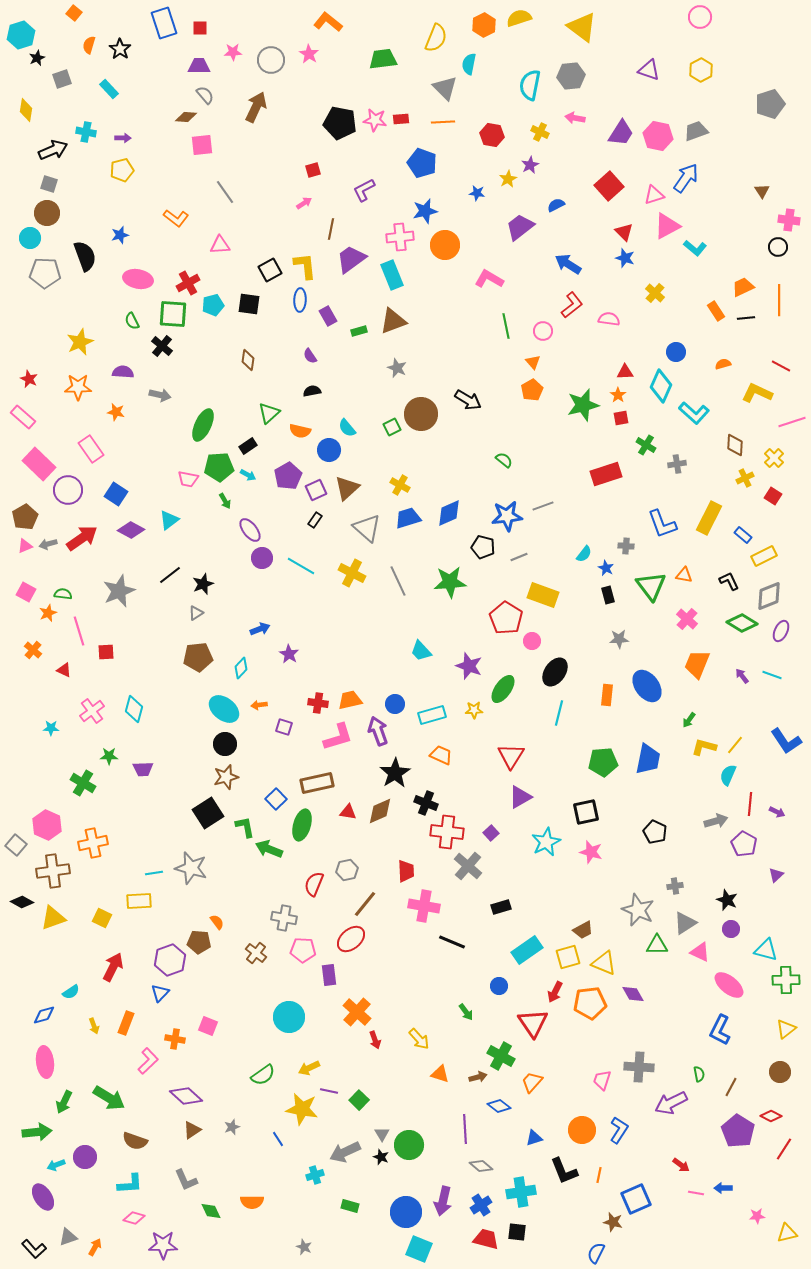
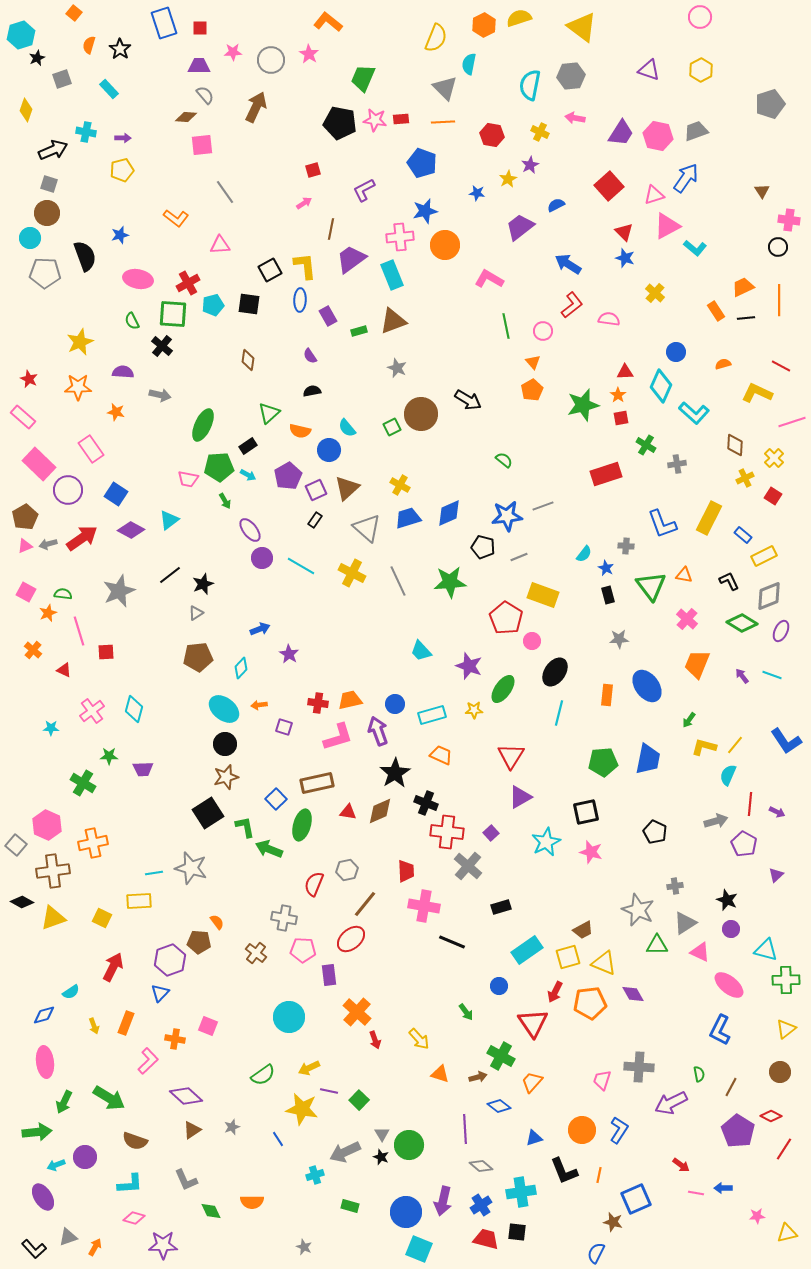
green trapezoid at (383, 59): moved 20 px left, 19 px down; rotated 60 degrees counterclockwise
yellow diamond at (26, 110): rotated 10 degrees clockwise
